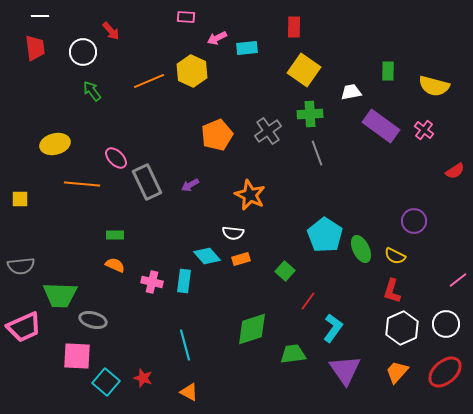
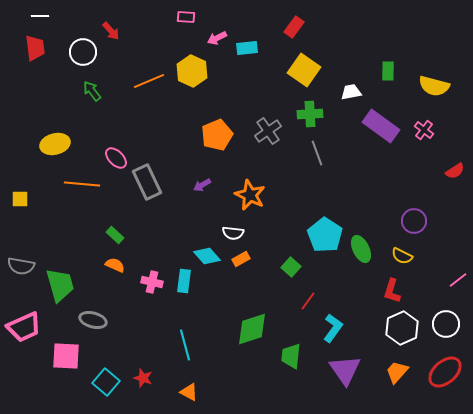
red rectangle at (294, 27): rotated 35 degrees clockwise
purple arrow at (190, 185): moved 12 px right
green rectangle at (115, 235): rotated 42 degrees clockwise
yellow semicircle at (395, 256): moved 7 px right
orange rectangle at (241, 259): rotated 12 degrees counterclockwise
gray semicircle at (21, 266): rotated 16 degrees clockwise
green square at (285, 271): moved 6 px right, 4 px up
green trapezoid at (60, 295): moved 10 px up; rotated 108 degrees counterclockwise
green trapezoid at (293, 354): moved 2 px left, 2 px down; rotated 76 degrees counterclockwise
pink square at (77, 356): moved 11 px left
